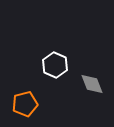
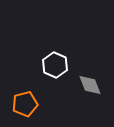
gray diamond: moved 2 px left, 1 px down
